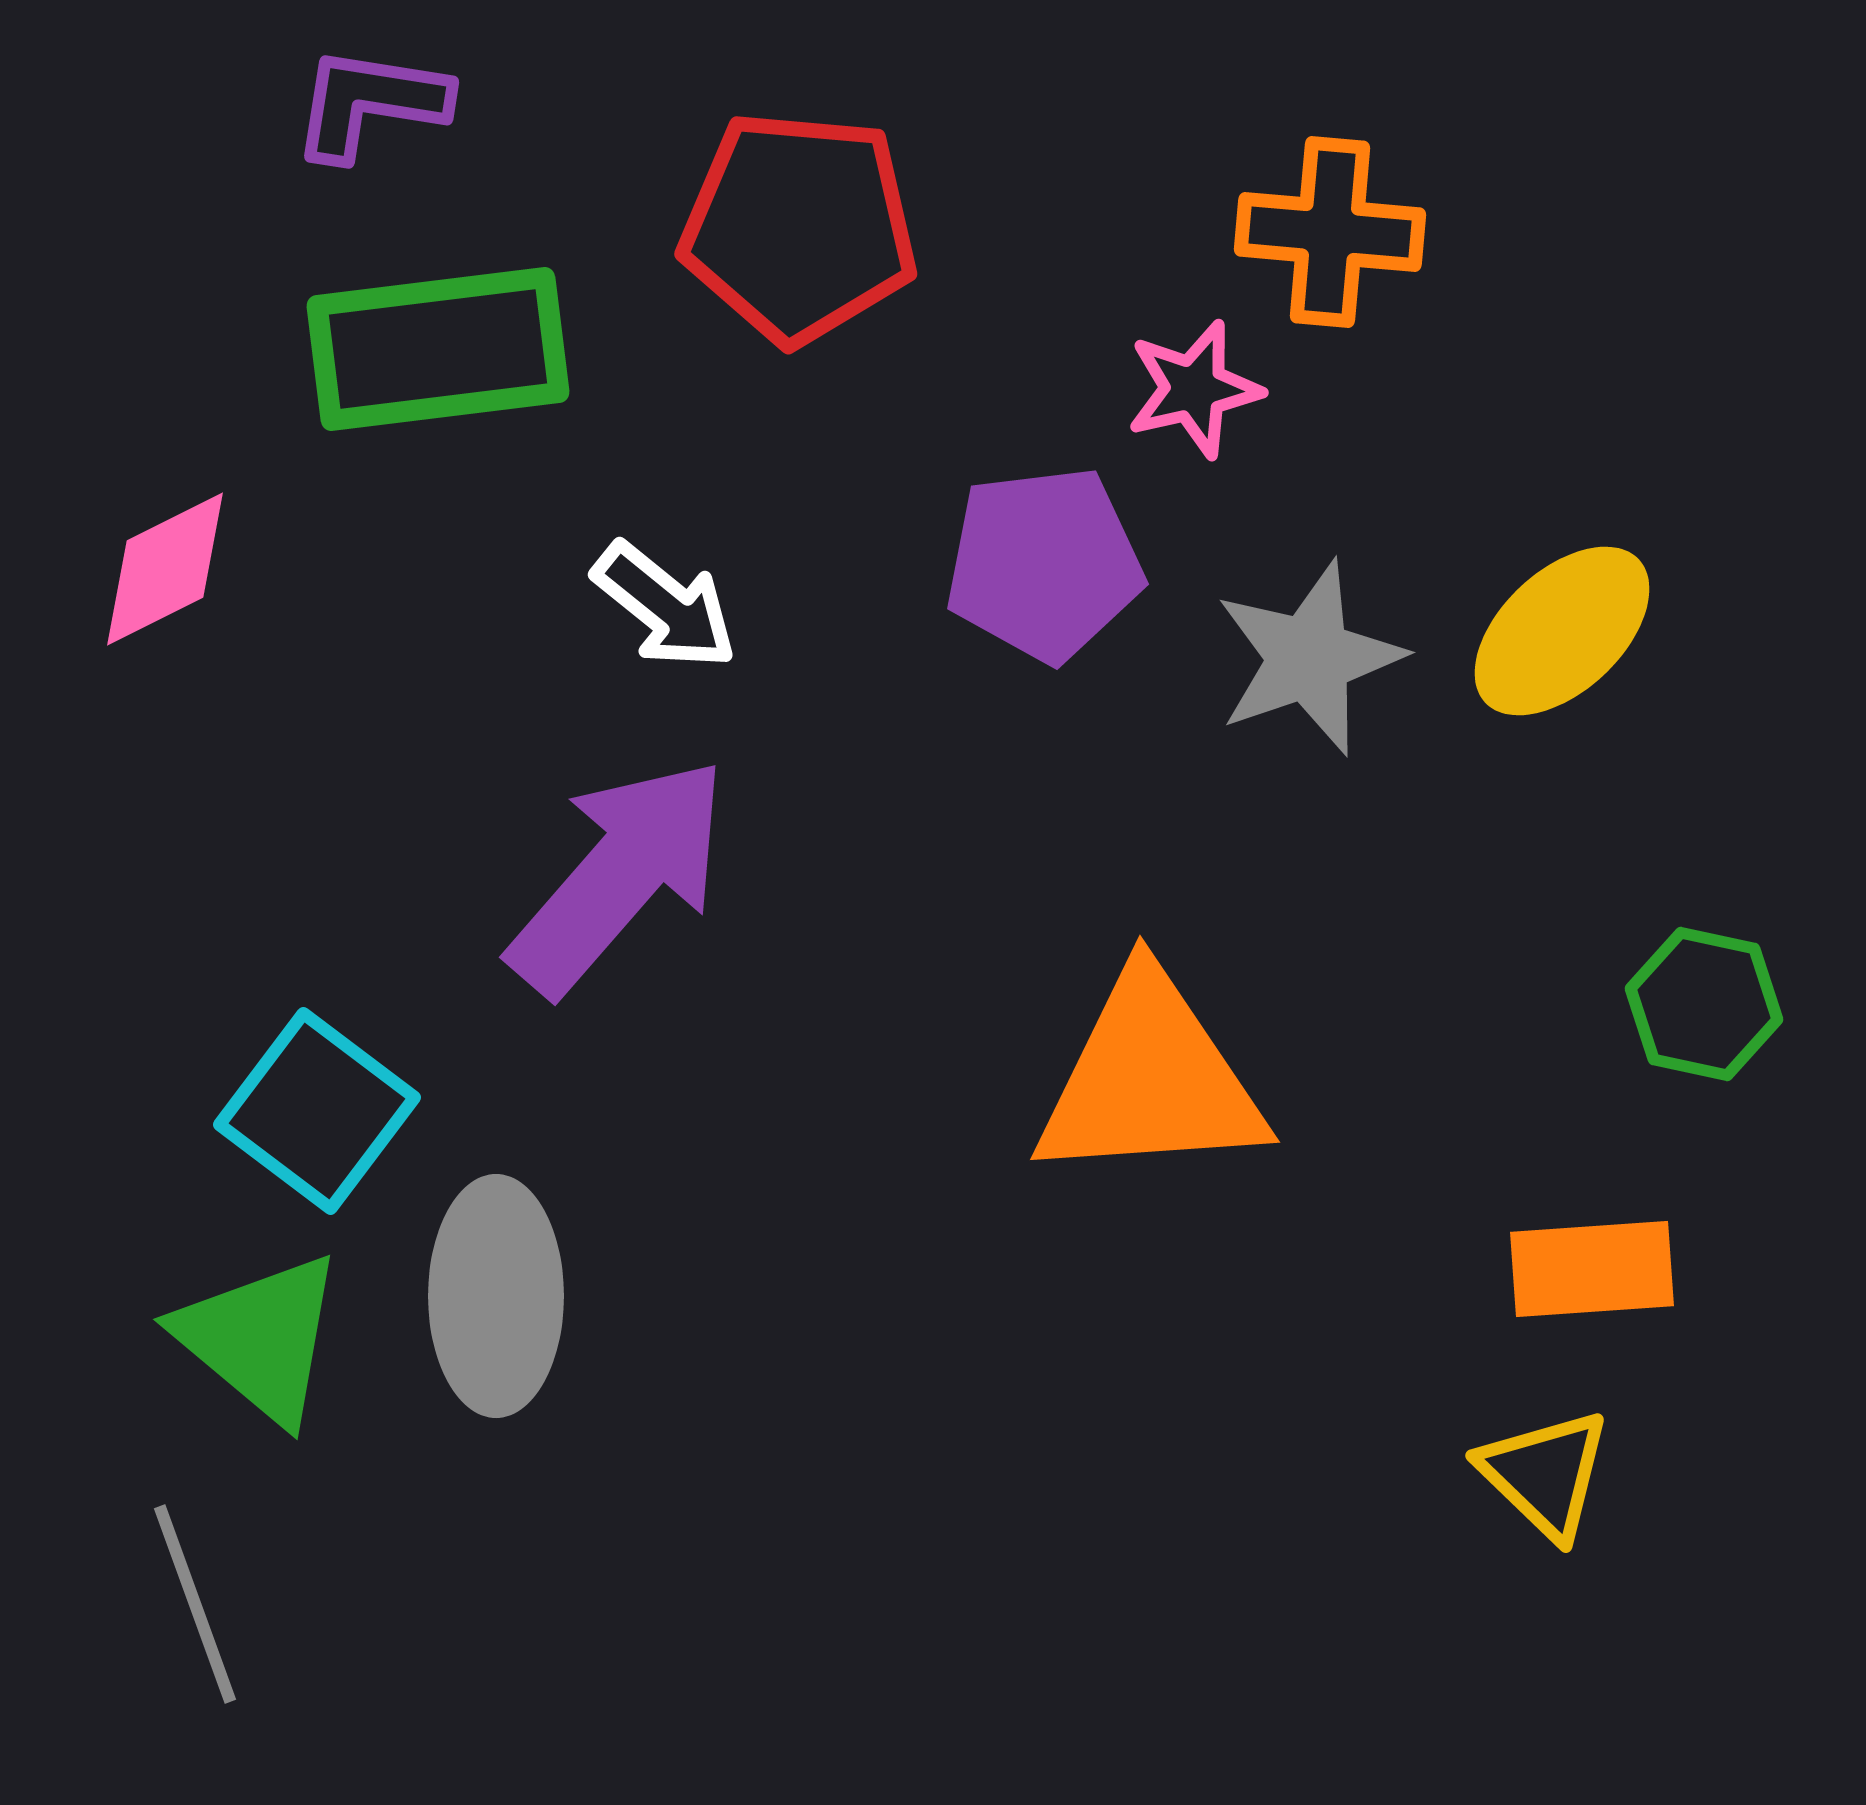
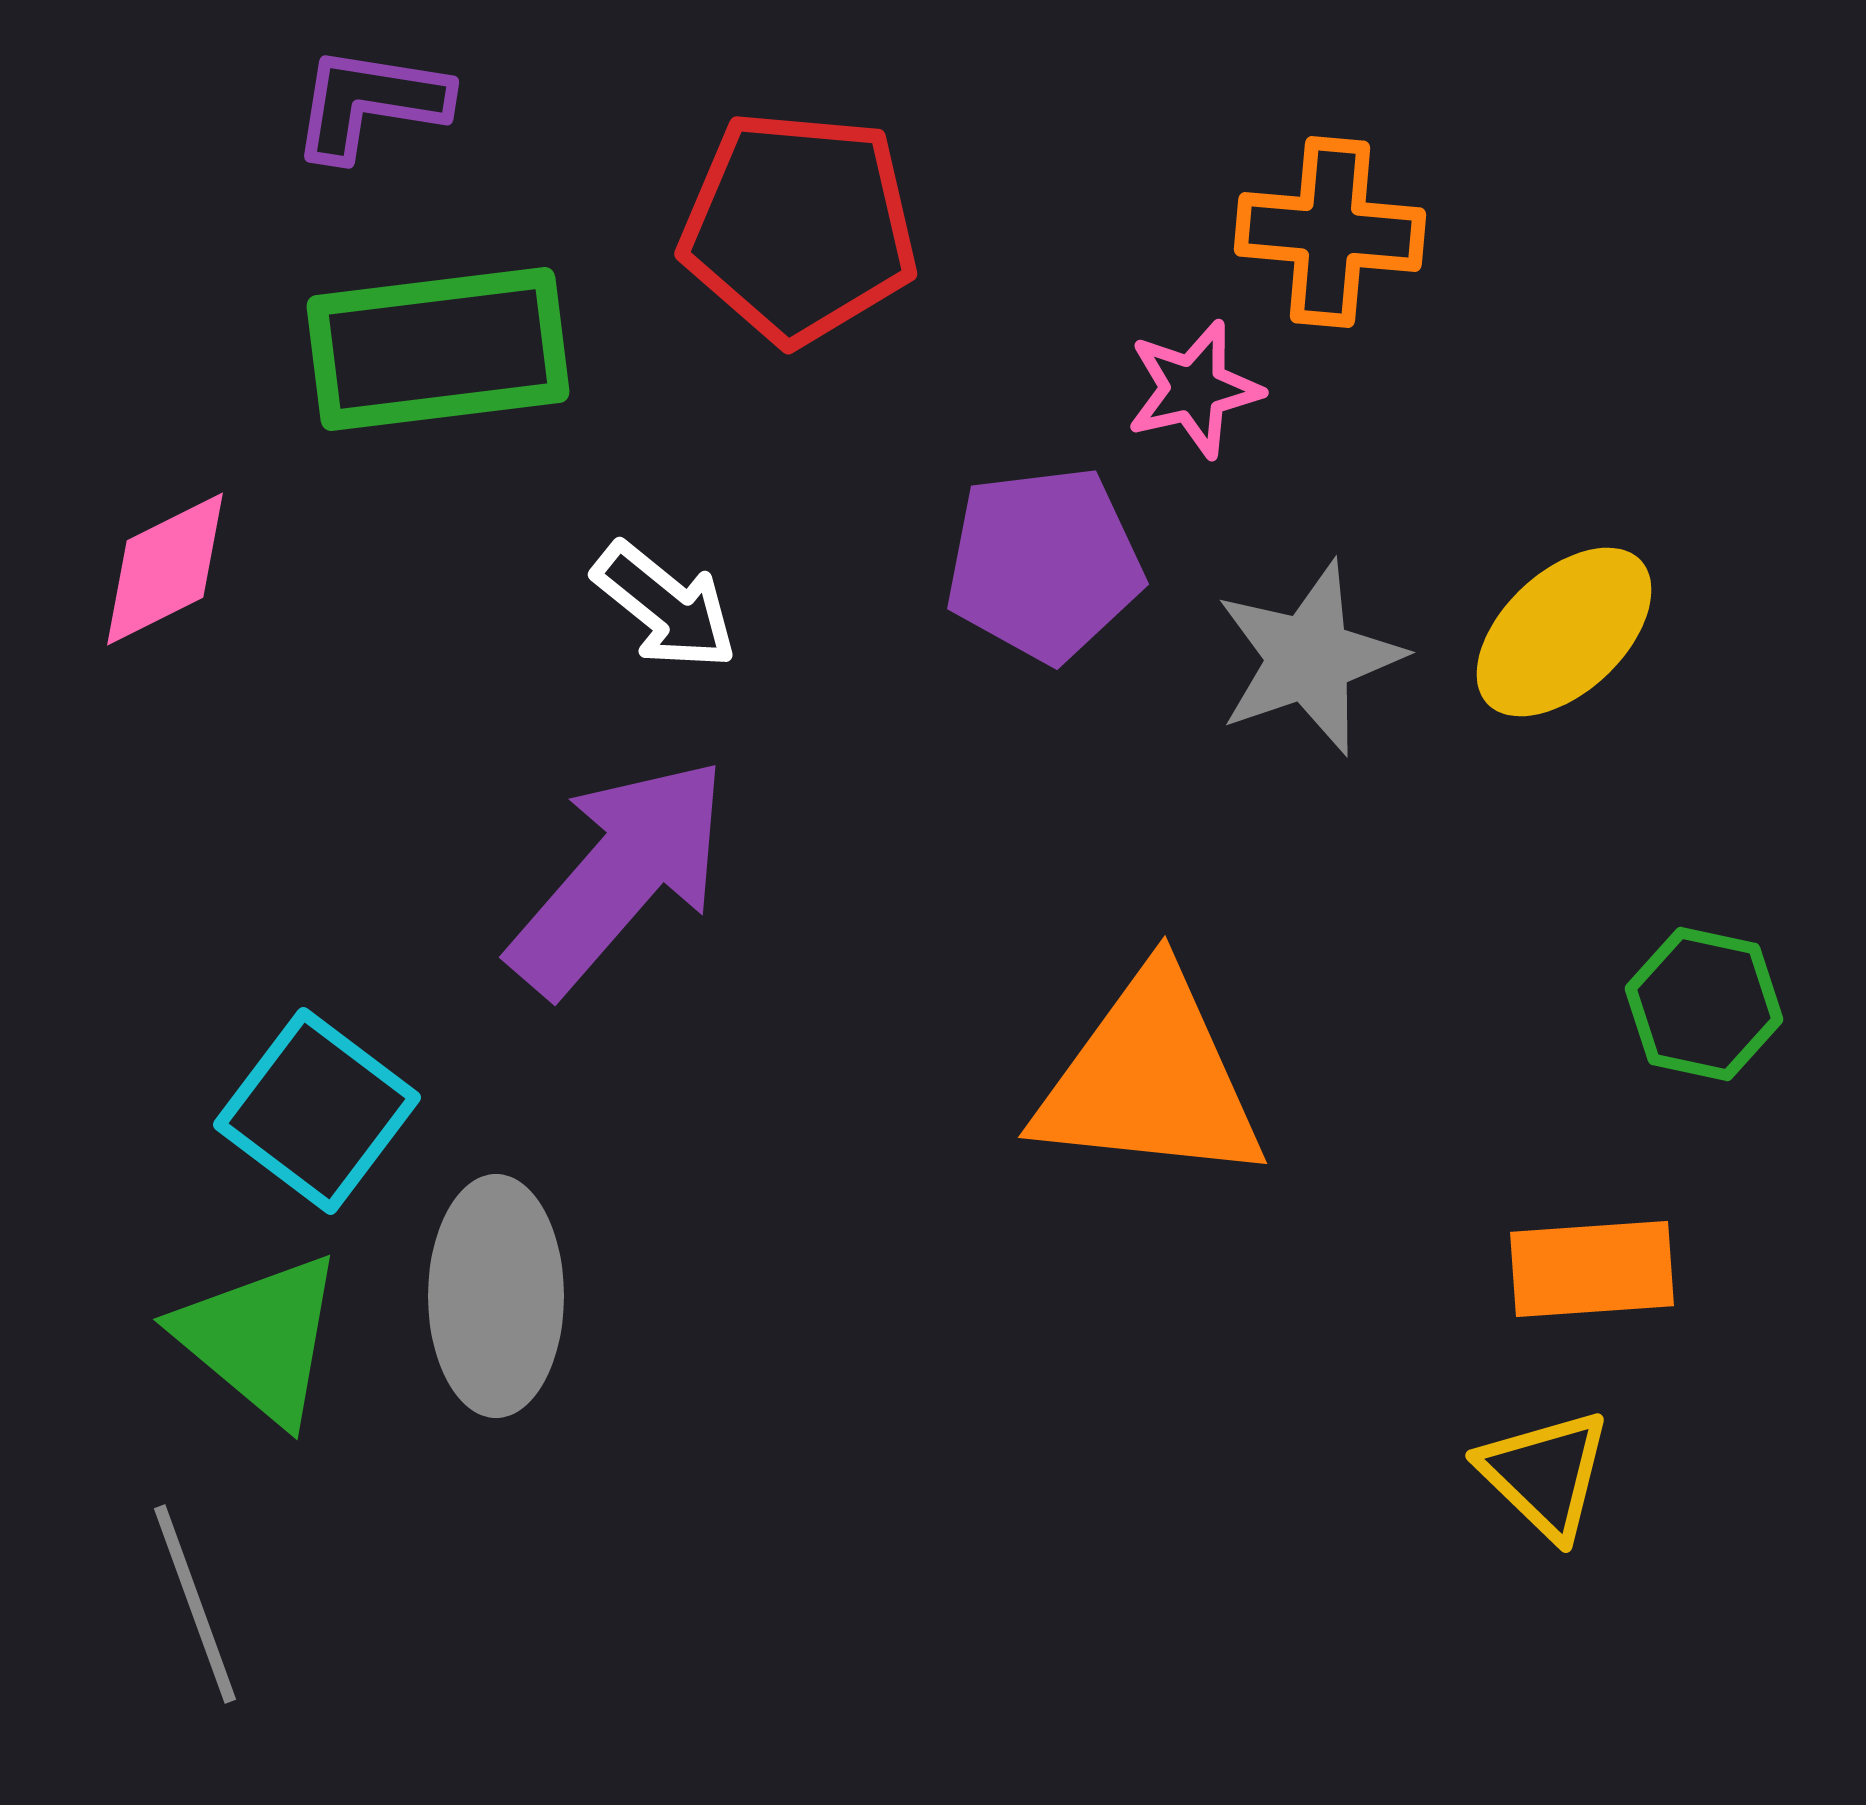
yellow ellipse: moved 2 px right, 1 px down
orange triangle: rotated 10 degrees clockwise
